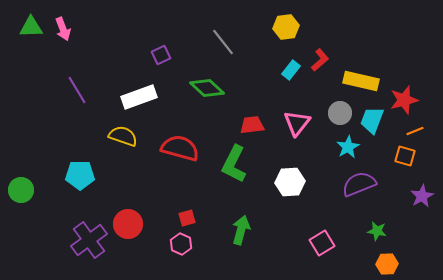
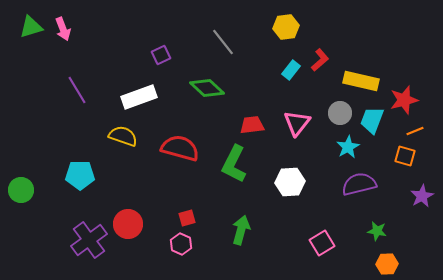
green triangle: rotated 15 degrees counterclockwise
purple semicircle: rotated 8 degrees clockwise
